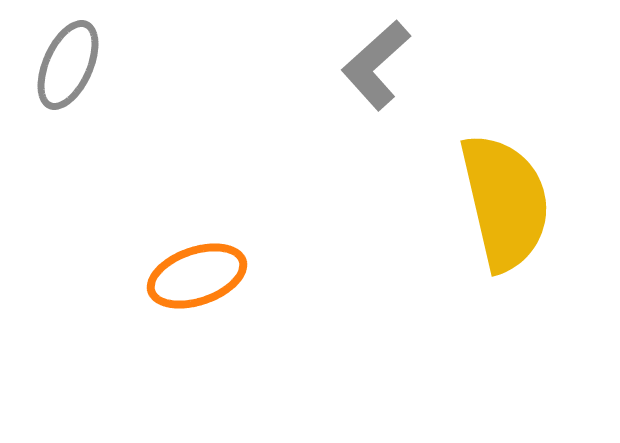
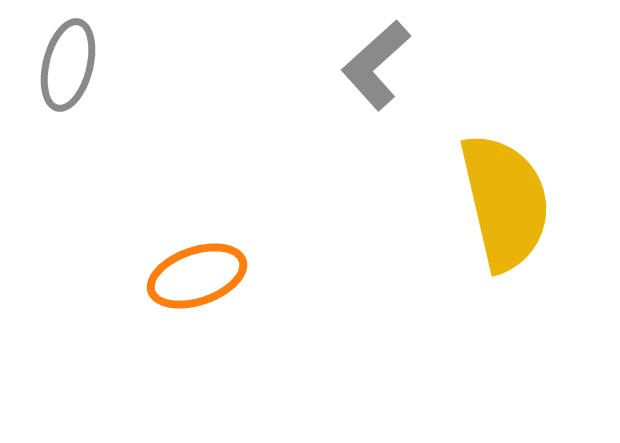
gray ellipse: rotated 10 degrees counterclockwise
